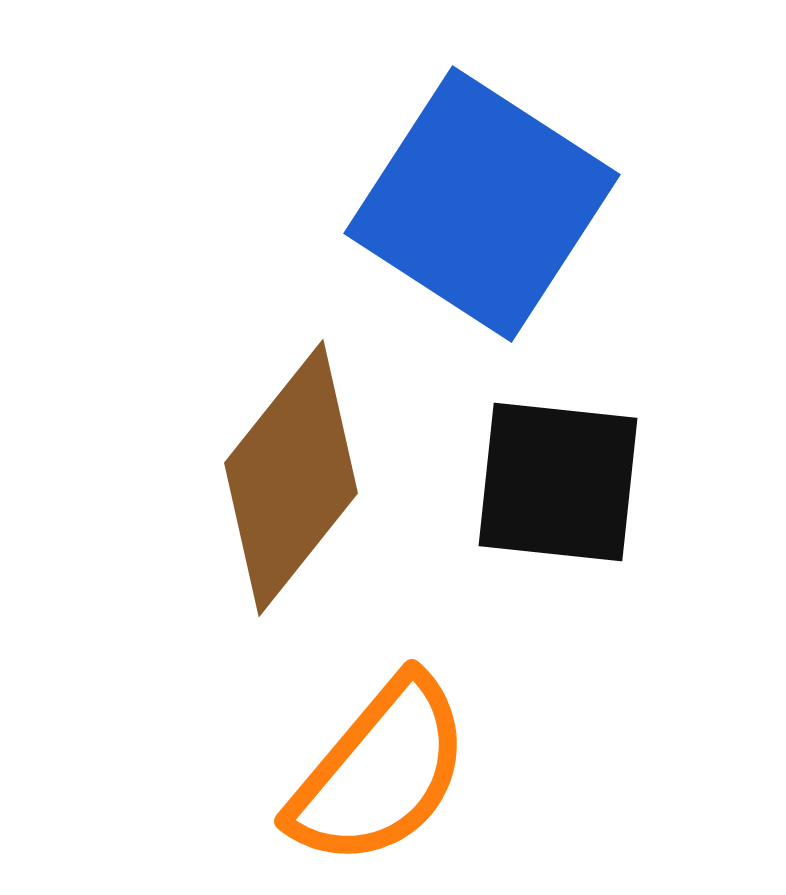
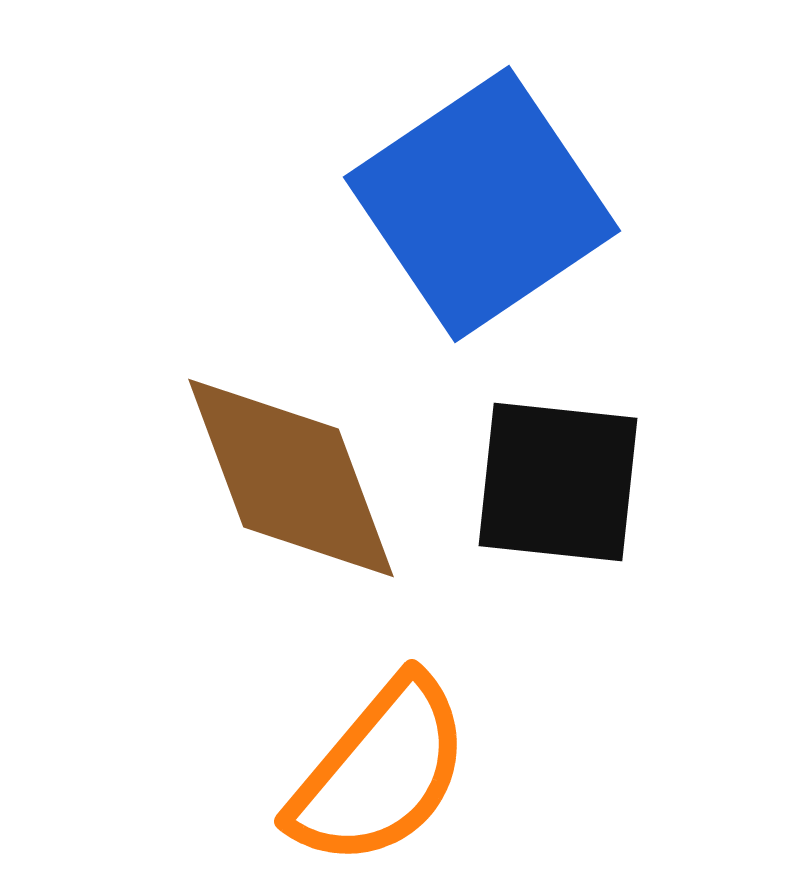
blue square: rotated 23 degrees clockwise
brown diamond: rotated 59 degrees counterclockwise
